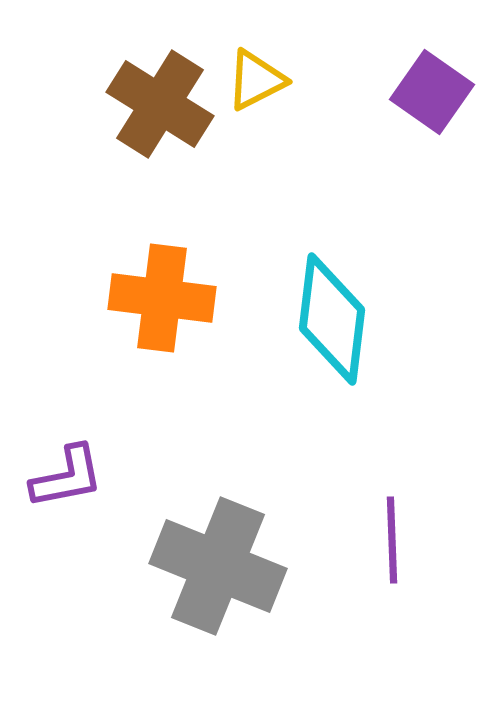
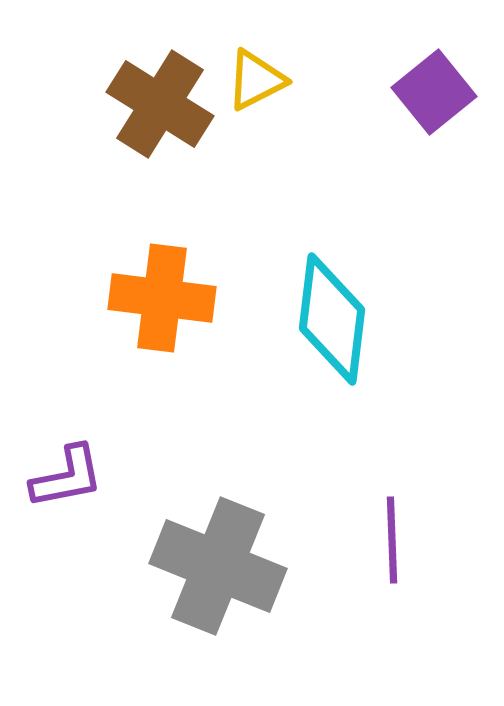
purple square: moved 2 px right; rotated 16 degrees clockwise
